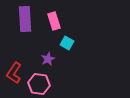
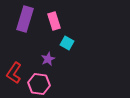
purple rectangle: rotated 20 degrees clockwise
